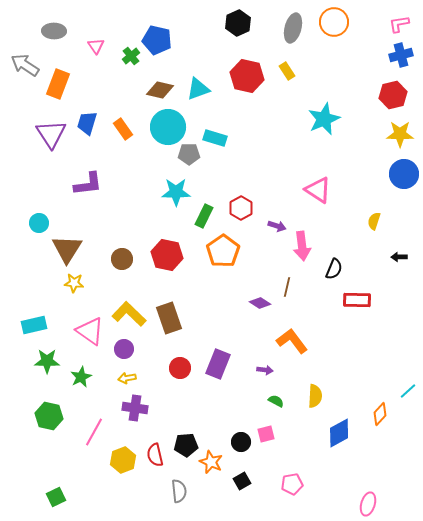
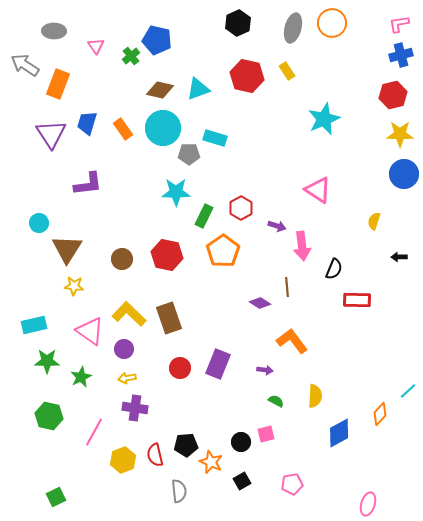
orange circle at (334, 22): moved 2 px left, 1 px down
cyan circle at (168, 127): moved 5 px left, 1 px down
yellow star at (74, 283): moved 3 px down
brown line at (287, 287): rotated 18 degrees counterclockwise
